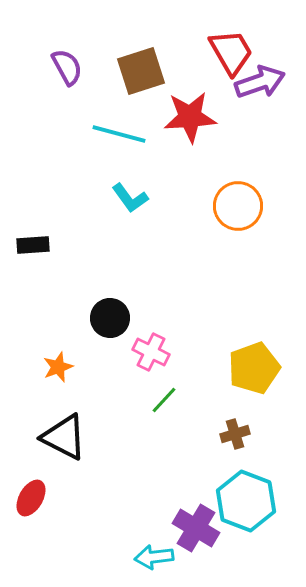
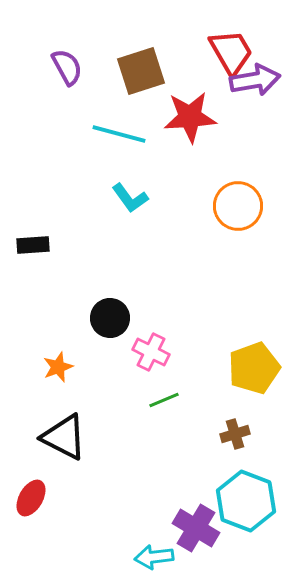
purple arrow: moved 5 px left, 2 px up; rotated 9 degrees clockwise
green line: rotated 24 degrees clockwise
